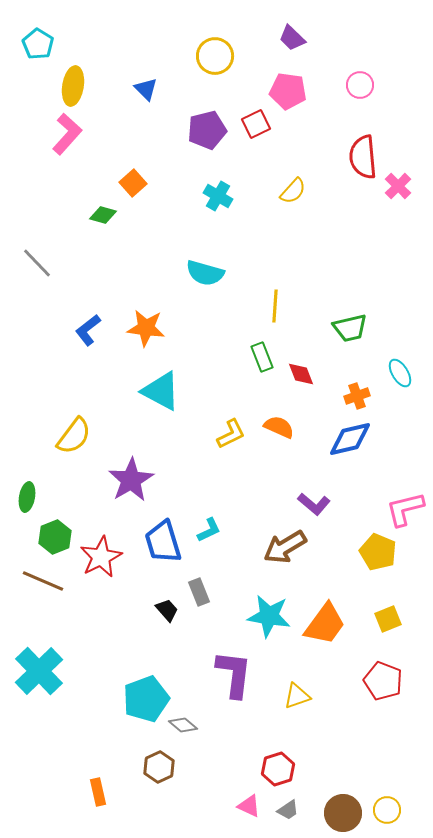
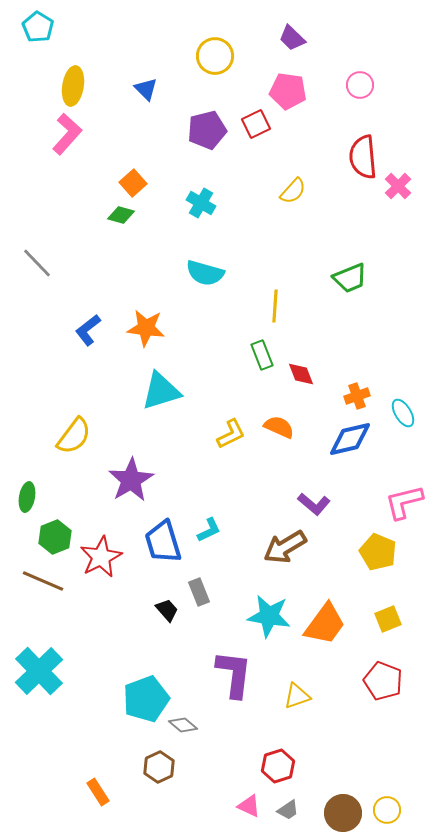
cyan pentagon at (38, 44): moved 17 px up
cyan cross at (218, 196): moved 17 px left, 7 px down
green diamond at (103, 215): moved 18 px right
green trapezoid at (350, 328): moved 50 px up; rotated 9 degrees counterclockwise
green rectangle at (262, 357): moved 2 px up
cyan ellipse at (400, 373): moved 3 px right, 40 px down
cyan triangle at (161, 391): rotated 45 degrees counterclockwise
pink L-shape at (405, 509): moved 1 px left, 7 px up
red hexagon at (278, 769): moved 3 px up
orange rectangle at (98, 792): rotated 20 degrees counterclockwise
